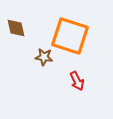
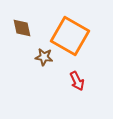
brown diamond: moved 6 px right
orange square: rotated 12 degrees clockwise
